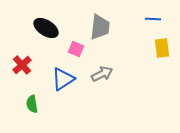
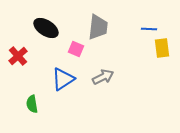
blue line: moved 4 px left, 10 px down
gray trapezoid: moved 2 px left
red cross: moved 4 px left, 9 px up
gray arrow: moved 1 px right, 3 px down
